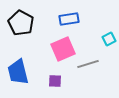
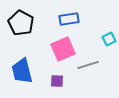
gray line: moved 1 px down
blue trapezoid: moved 4 px right, 1 px up
purple square: moved 2 px right
